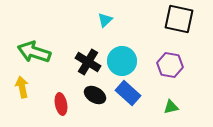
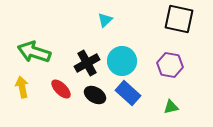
black cross: moved 1 px left, 1 px down; rotated 30 degrees clockwise
red ellipse: moved 15 px up; rotated 35 degrees counterclockwise
